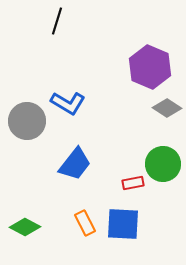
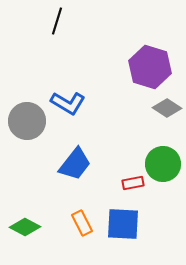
purple hexagon: rotated 6 degrees counterclockwise
orange rectangle: moved 3 px left
